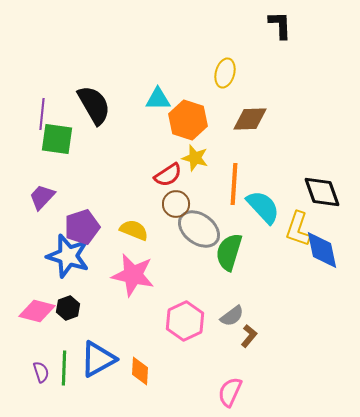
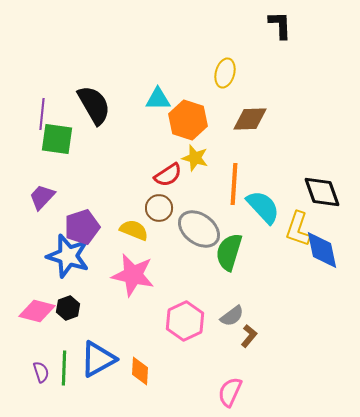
brown circle: moved 17 px left, 4 px down
